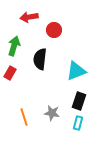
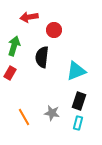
black semicircle: moved 2 px right, 2 px up
orange line: rotated 12 degrees counterclockwise
